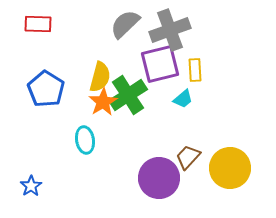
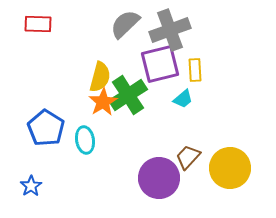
blue pentagon: moved 39 px down
